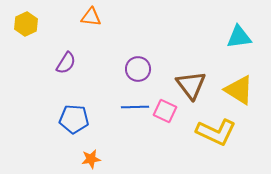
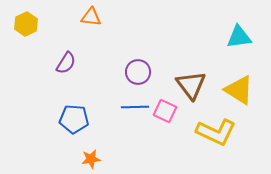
purple circle: moved 3 px down
